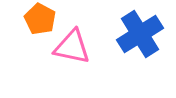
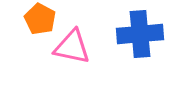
blue cross: rotated 27 degrees clockwise
